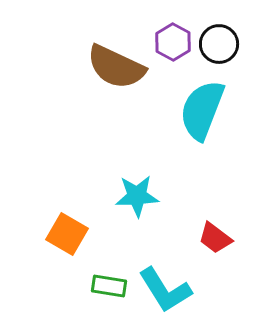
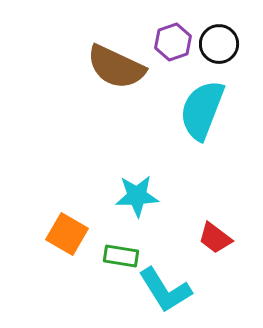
purple hexagon: rotated 12 degrees clockwise
green rectangle: moved 12 px right, 30 px up
